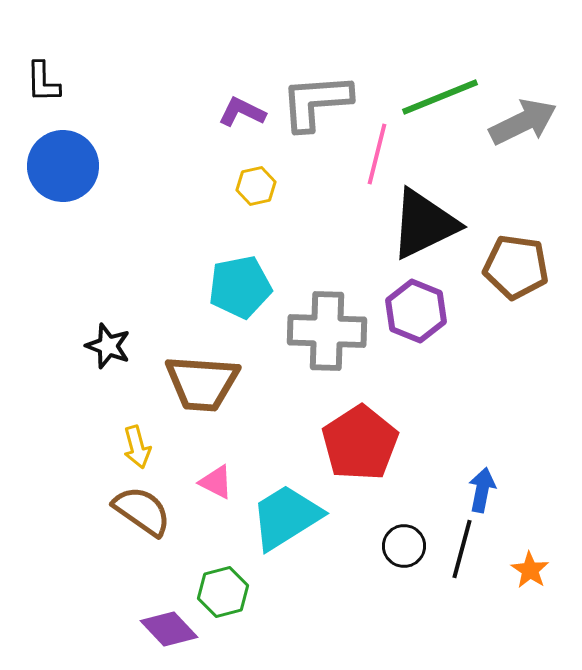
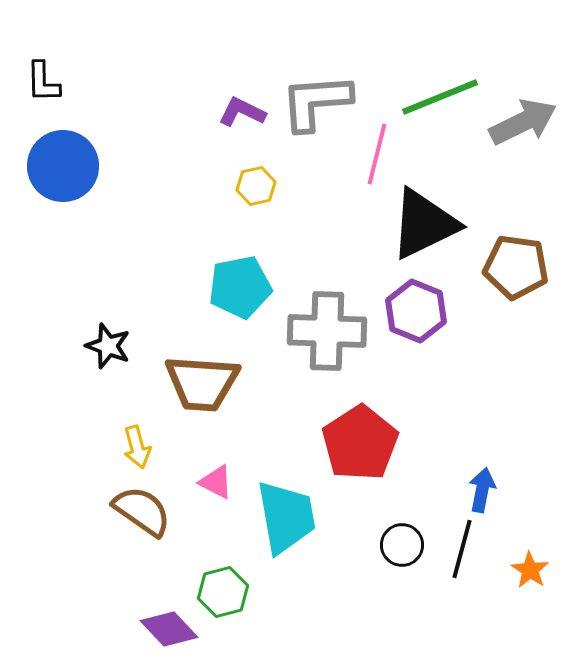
cyan trapezoid: rotated 112 degrees clockwise
black circle: moved 2 px left, 1 px up
